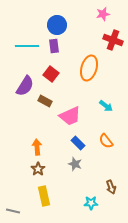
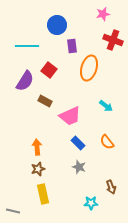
purple rectangle: moved 18 px right
red square: moved 2 px left, 4 px up
purple semicircle: moved 5 px up
orange semicircle: moved 1 px right, 1 px down
gray star: moved 4 px right, 3 px down
brown star: rotated 16 degrees clockwise
yellow rectangle: moved 1 px left, 2 px up
